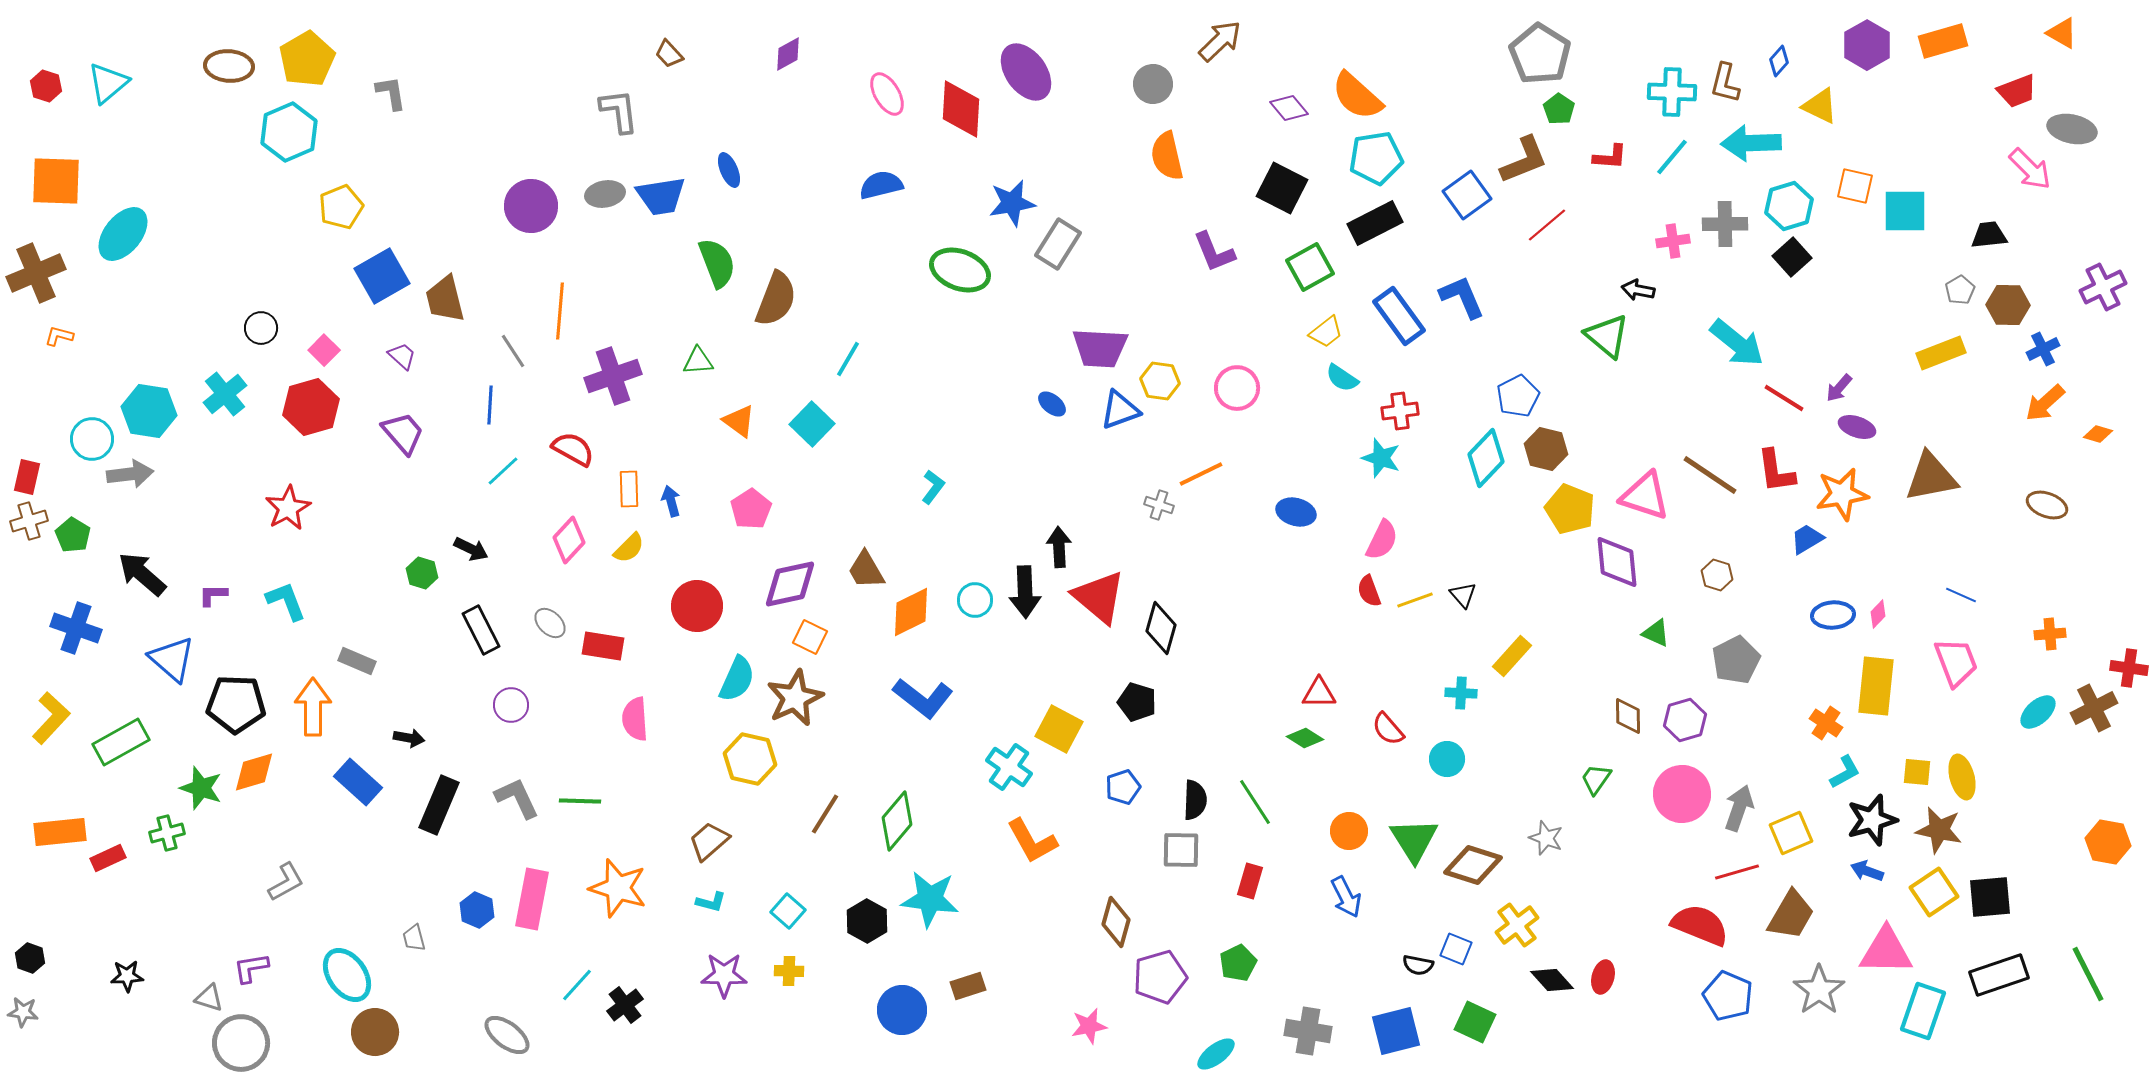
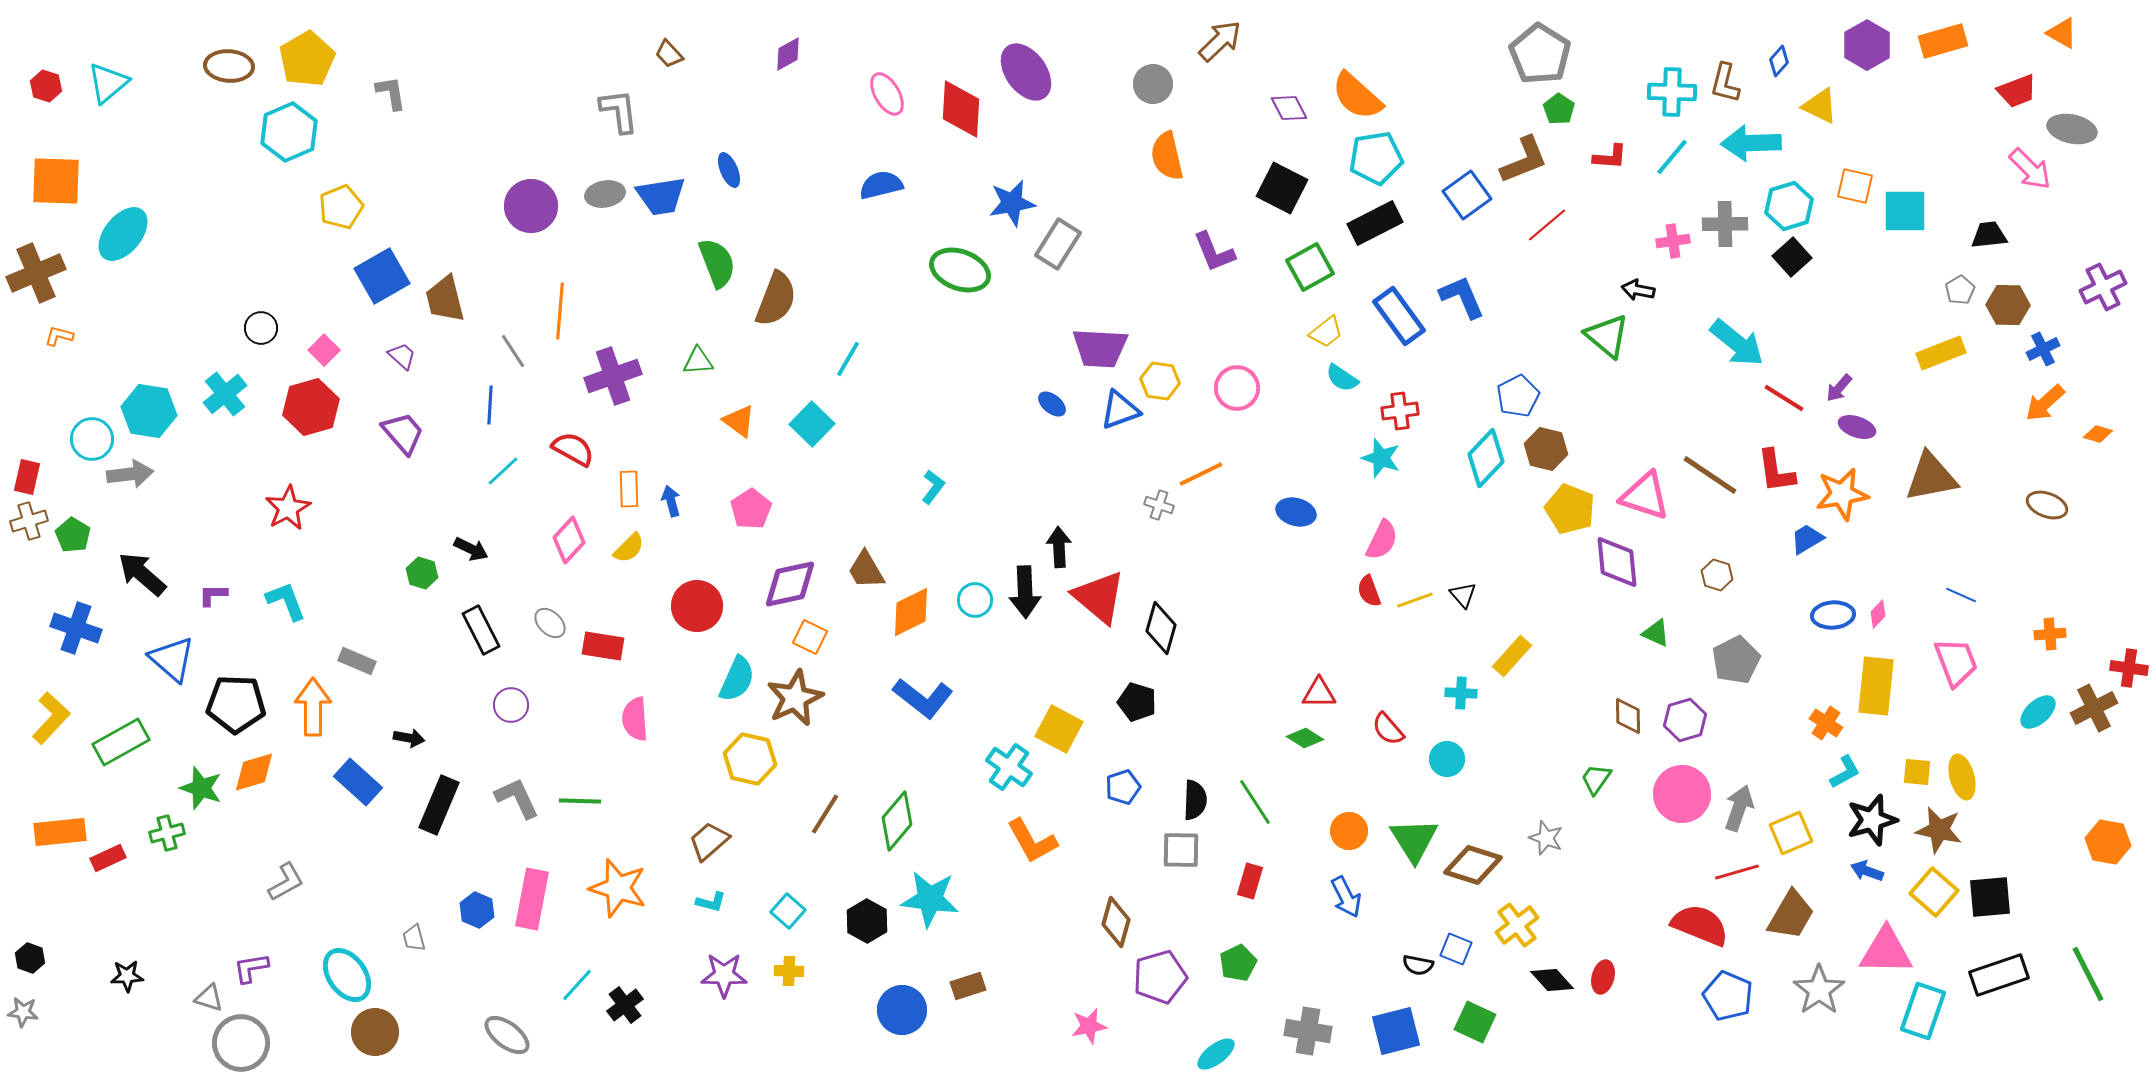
purple diamond at (1289, 108): rotated 12 degrees clockwise
yellow square at (1934, 892): rotated 15 degrees counterclockwise
